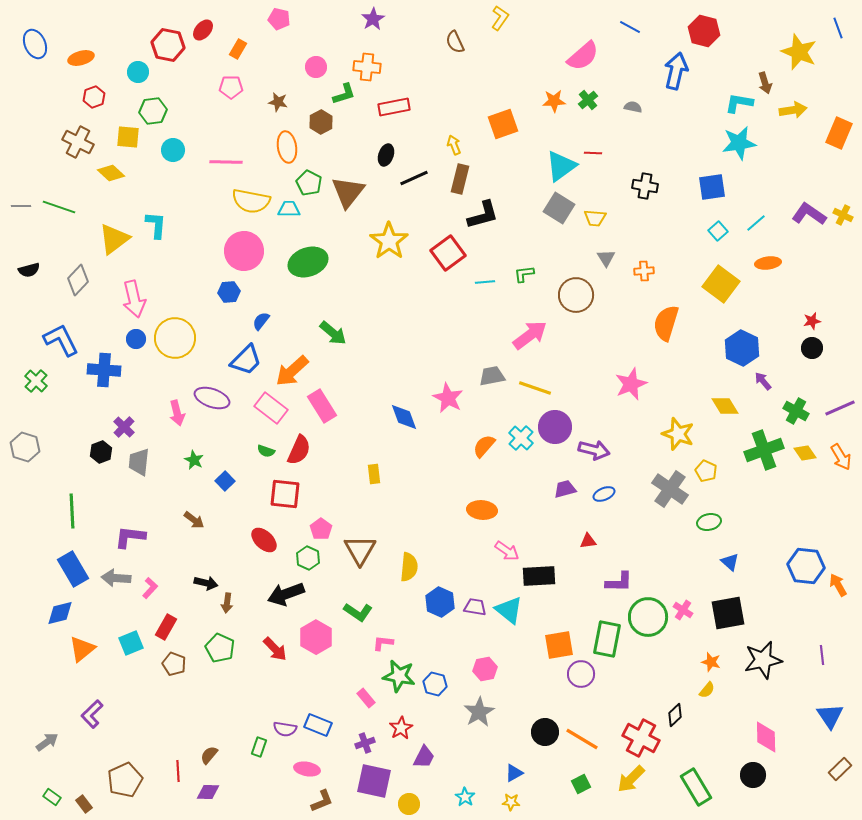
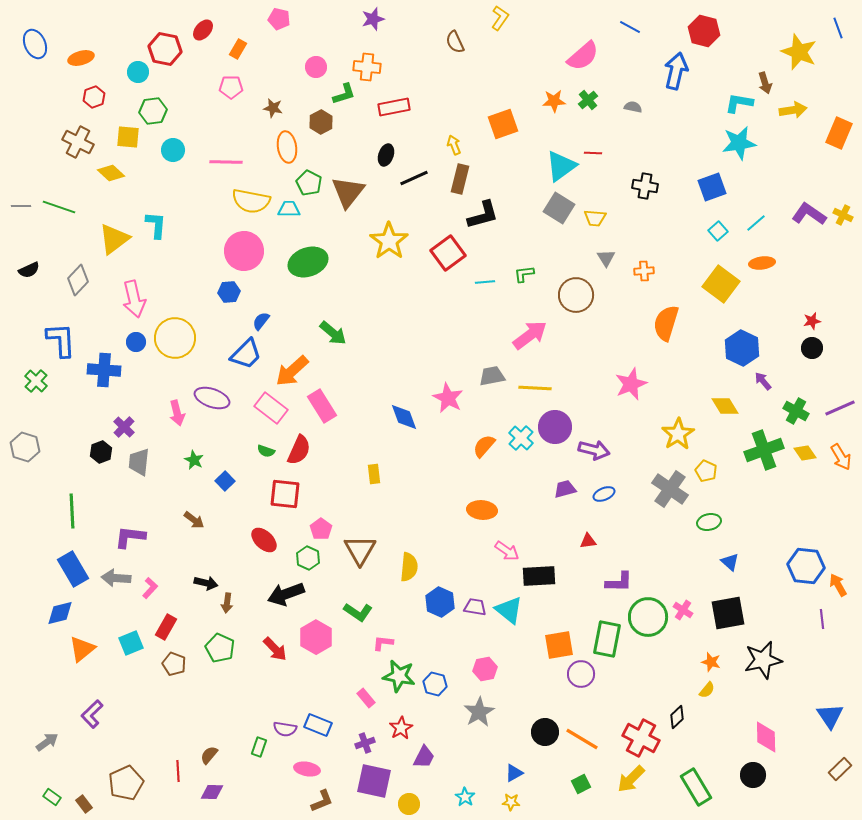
purple star at (373, 19): rotated 15 degrees clockwise
red hexagon at (168, 45): moved 3 px left, 4 px down
brown star at (278, 102): moved 5 px left, 6 px down
blue square at (712, 187): rotated 12 degrees counterclockwise
orange ellipse at (768, 263): moved 6 px left
black semicircle at (29, 270): rotated 10 degrees counterclockwise
blue circle at (136, 339): moved 3 px down
blue L-shape at (61, 340): rotated 24 degrees clockwise
blue trapezoid at (246, 360): moved 6 px up
yellow line at (535, 388): rotated 16 degrees counterclockwise
yellow star at (678, 434): rotated 20 degrees clockwise
purple line at (822, 655): moved 36 px up
black diamond at (675, 715): moved 2 px right, 2 px down
brown pentagon at (125, 780): moved 1 px right, 3 px down
purple diamond at (208, 792): moved 4 px right
